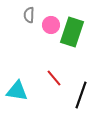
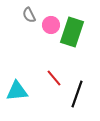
gray semicircle: rotated 28 degrees counterclockwise
cyan triangle: rotated 15 degrees counterclockwise
black line: moved 4 px left, 1 px up
